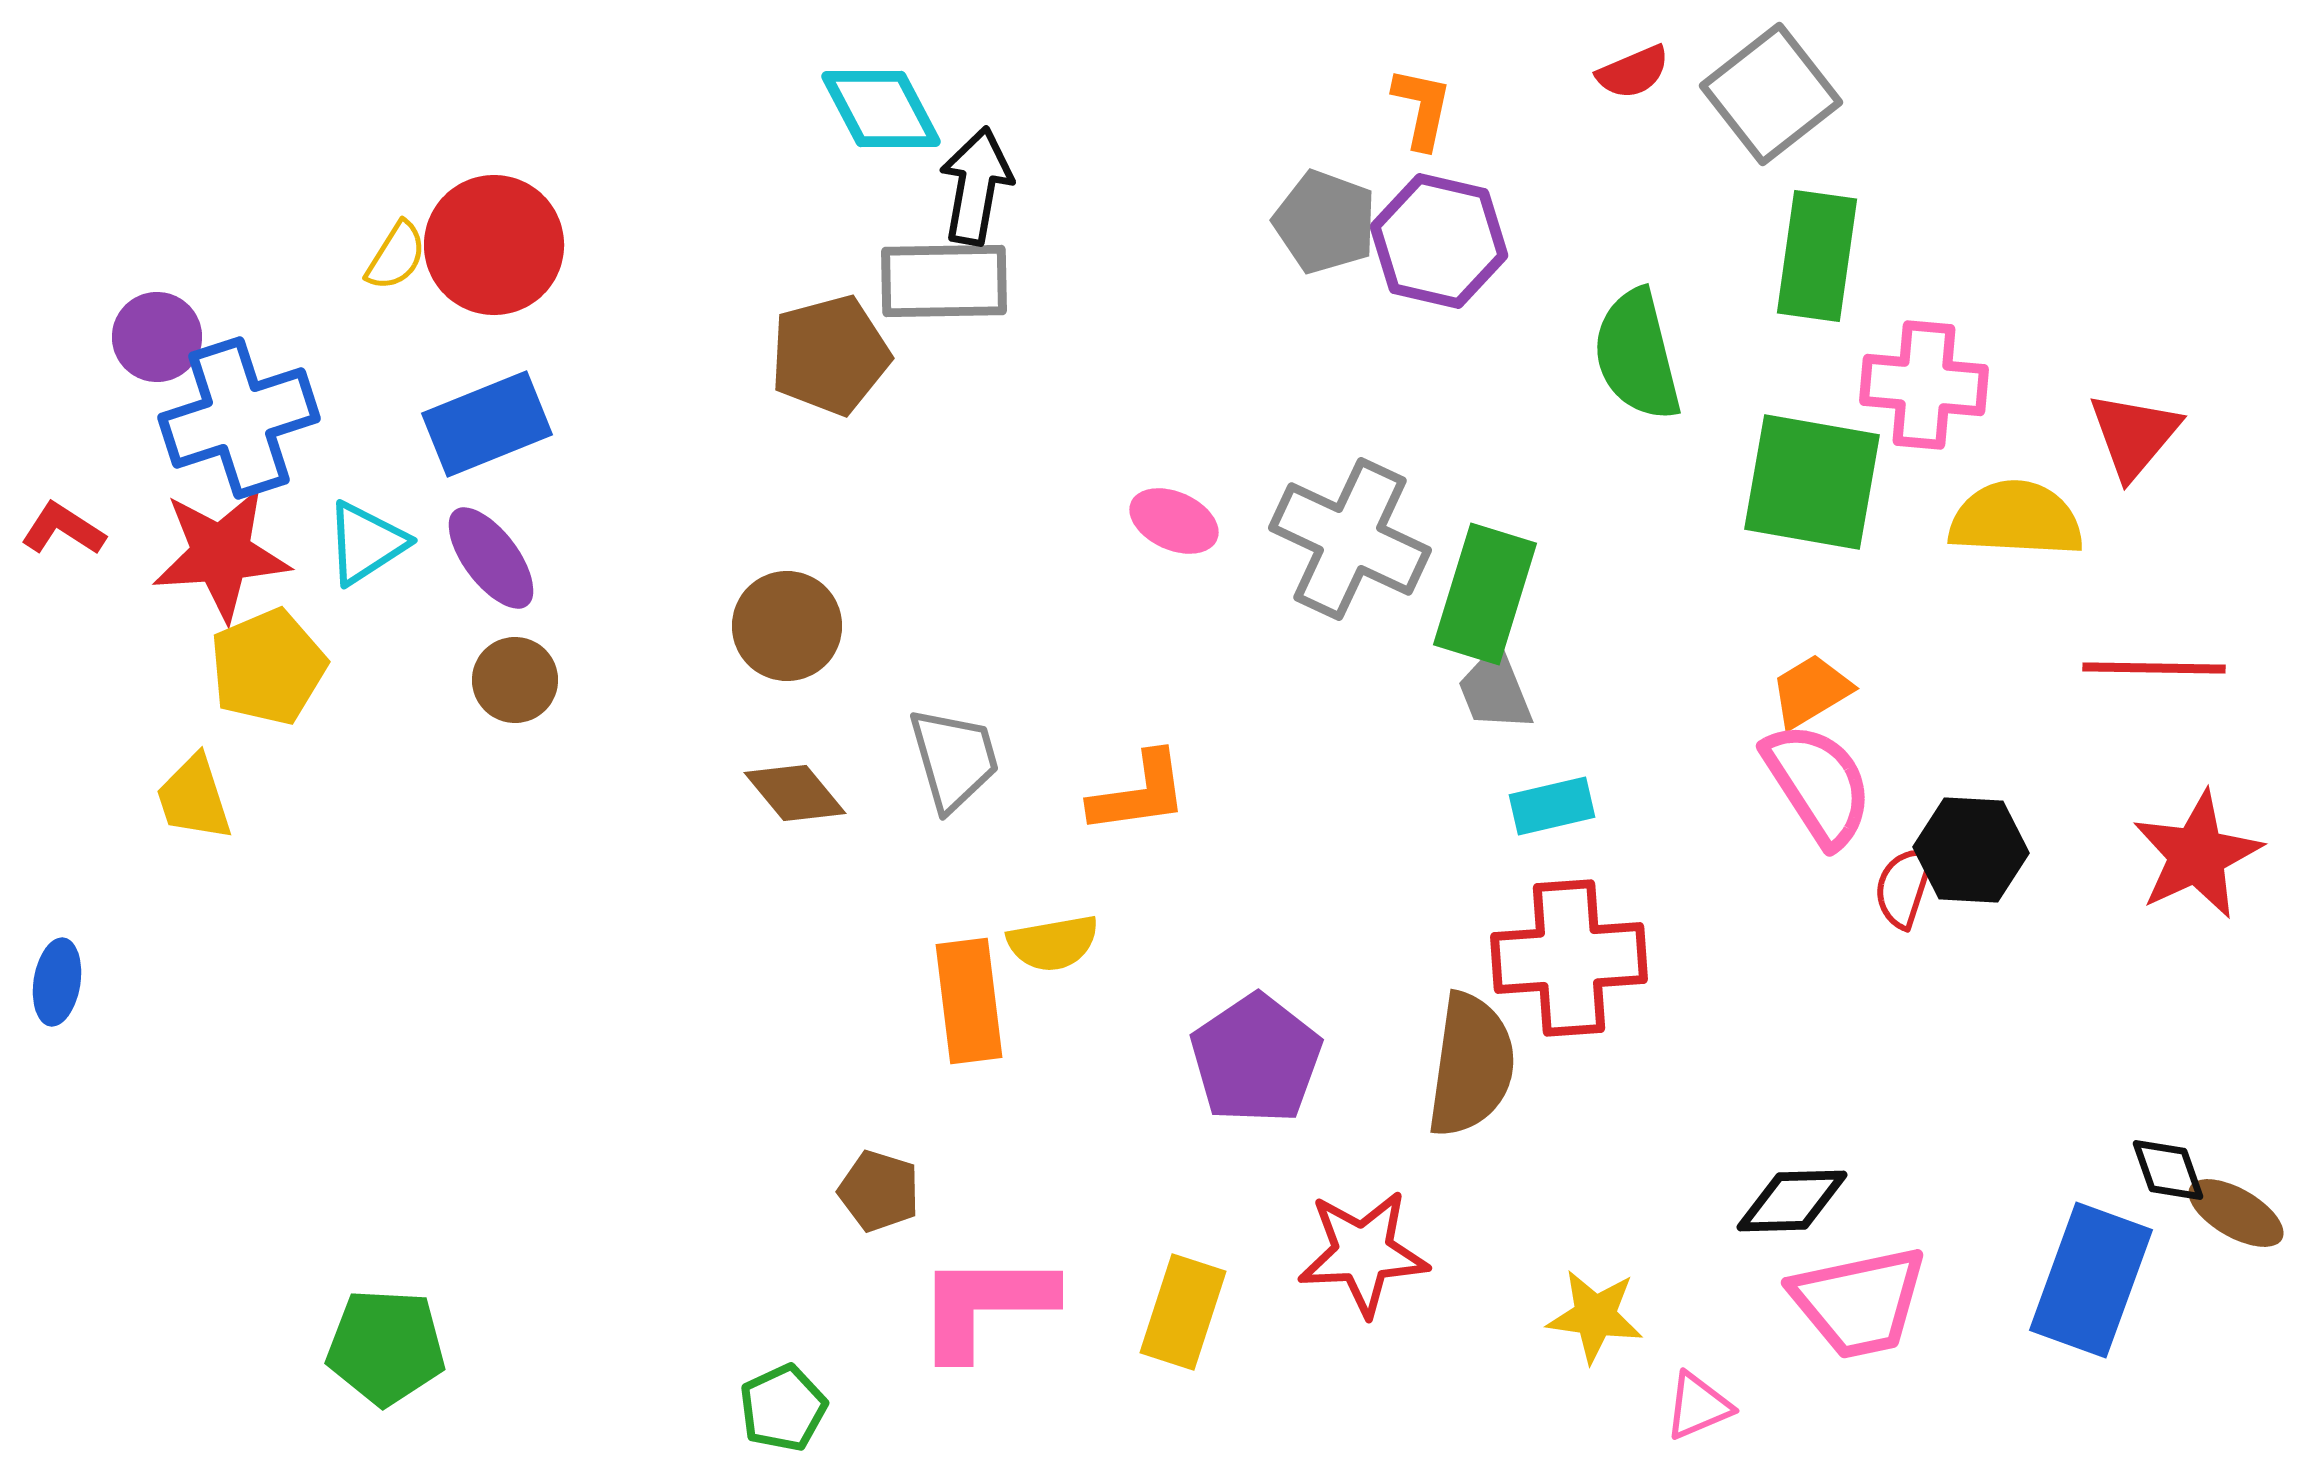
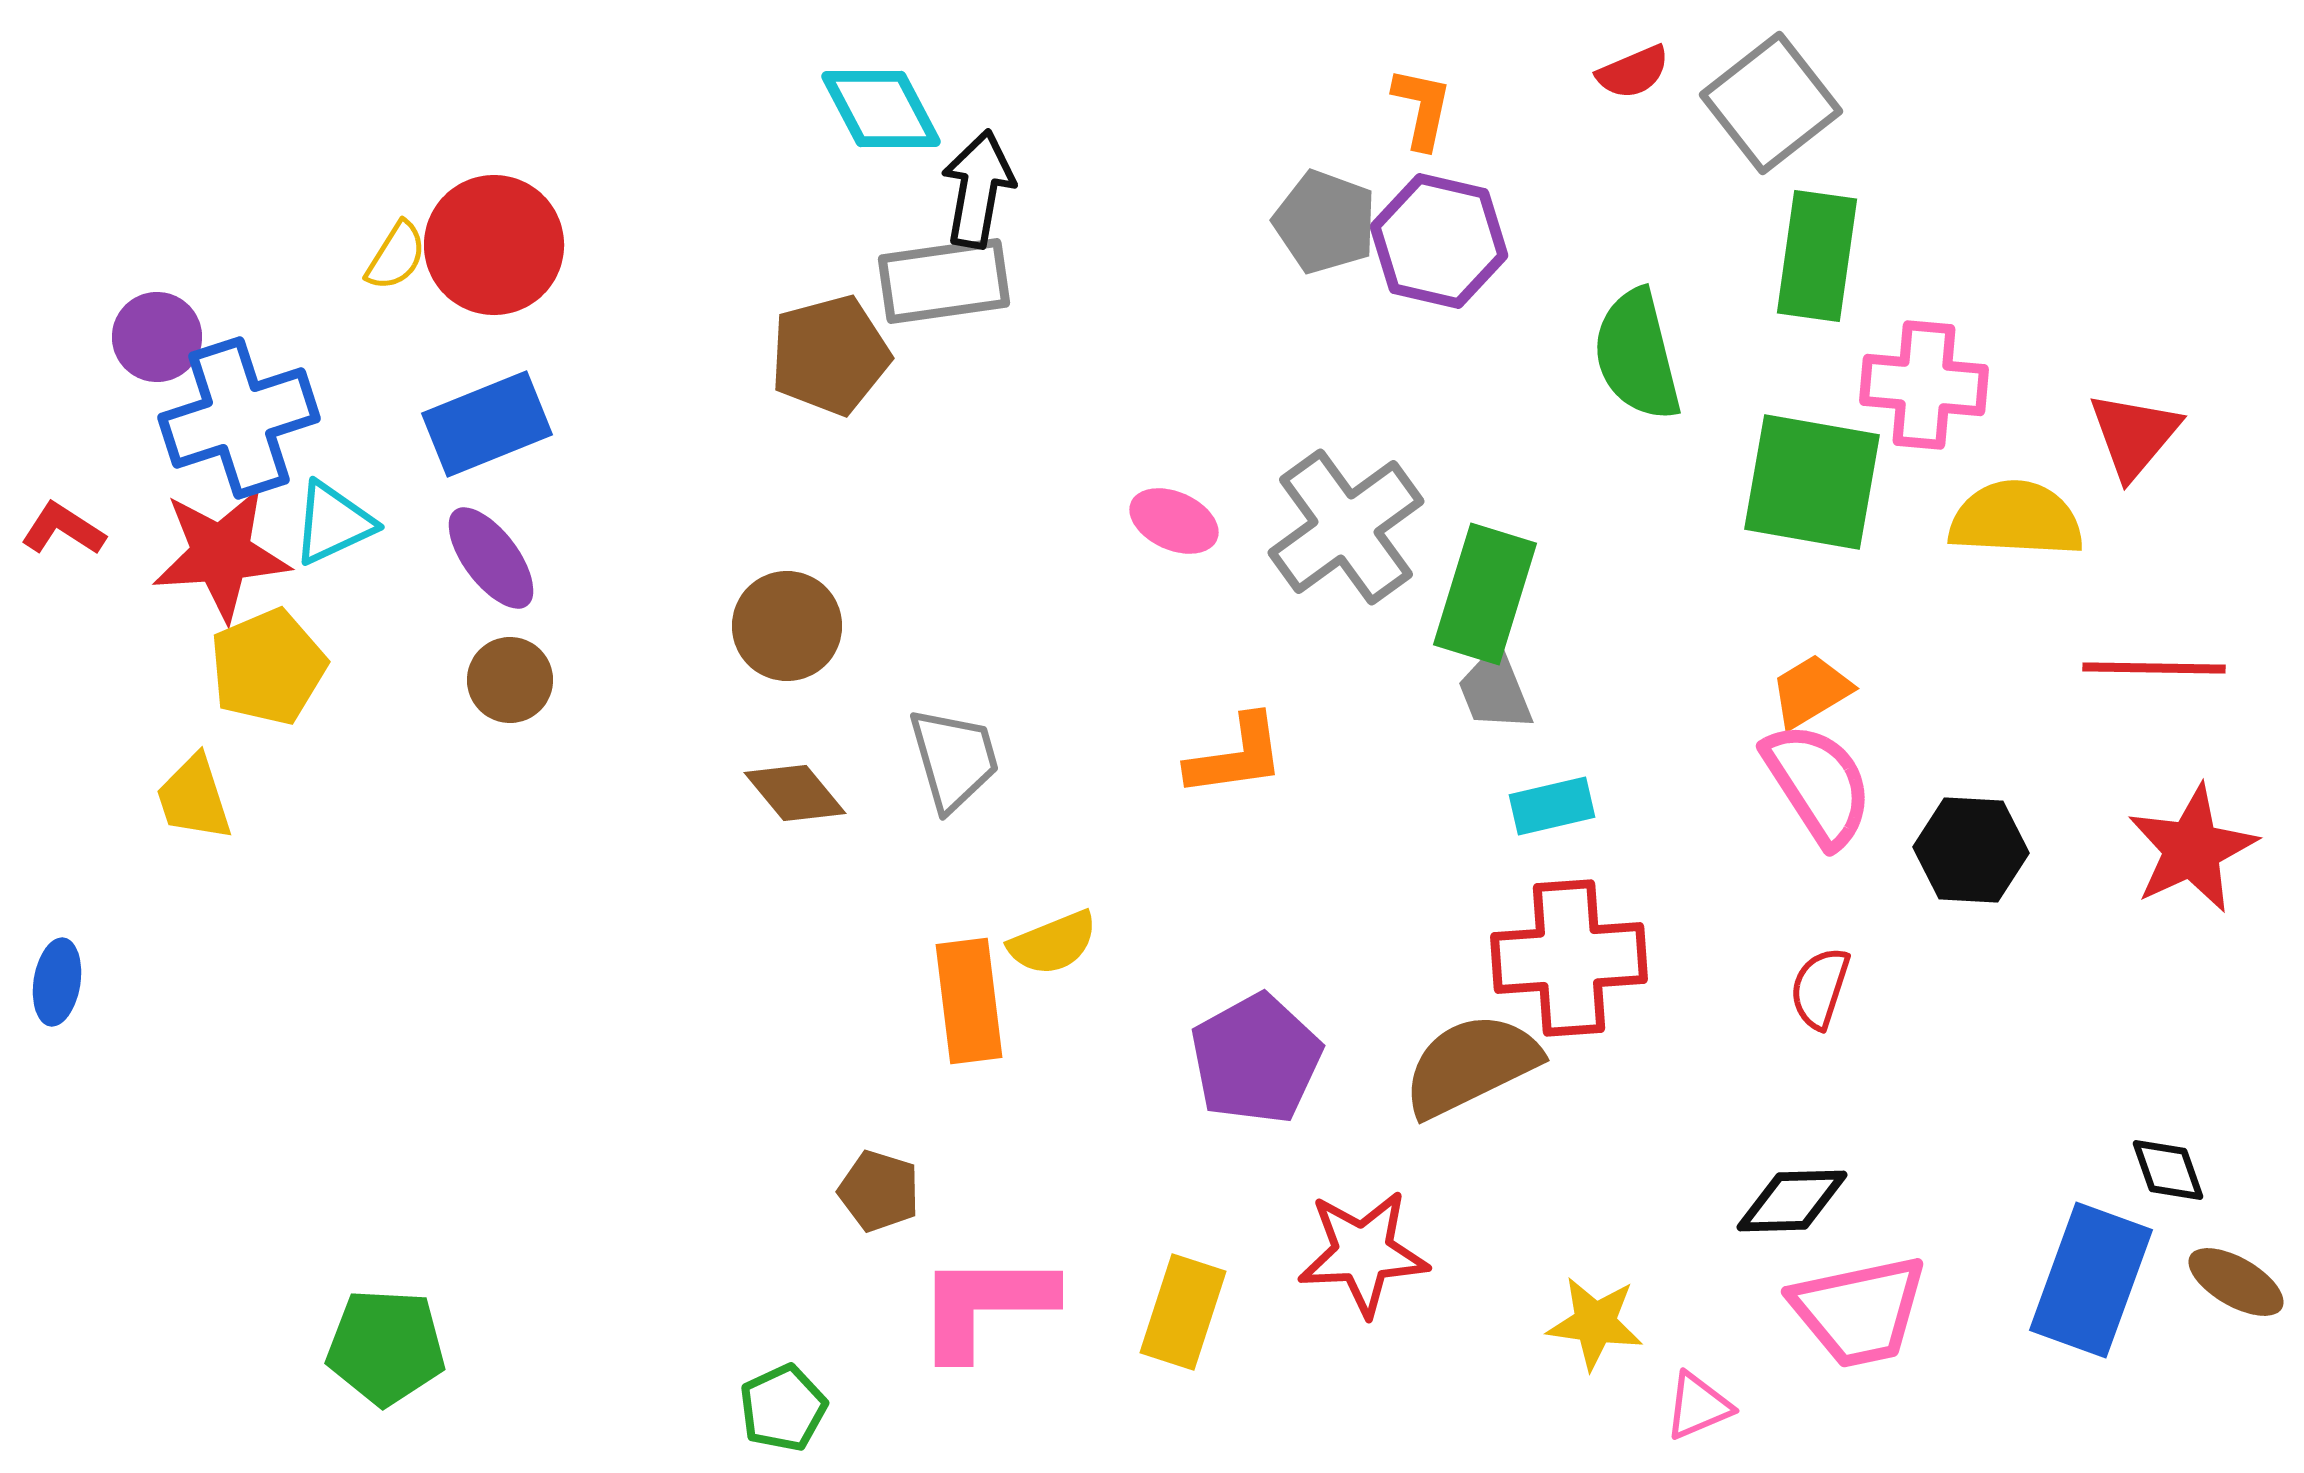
gray square at (1771, 94): moved 9 px down
black arrow at (976, 186): moved 2 px right, 3 px down
gray rectangle at (944, 281): rotated 7 degrees counterclockwise
gray cross at (1350, 539): moved 4 px left, 12 px up; rotated 29 degrees clockwise
cyan triangle at (366, 543): moved 33 px left, 20 px up; rotated 8 degrees clockwise
brown circle at (515, 680): moved 5 px left
orange L-shape at (1139, 793): moved 97 px right, 37 px up
red star at (2197, 855): moved 5 px left, 6 px up
red semicircle at (1904, 887): moved 84 px left, 101 px down
yellow semicircle at (1053, 943): rotated 12 degrees counterclockwise
purple pentagon at (1256, 1059): rotated 5 degrees clockwise
brown semicircle at (1471, 1065): rotated 124 degrees counterclockwise
brown ellipse at (2236, 1213): moved 69 px down
pink trapezoid at (1859, 1302): moved 9 px down
yellow star at (1595, 1316): moved 7 px down
